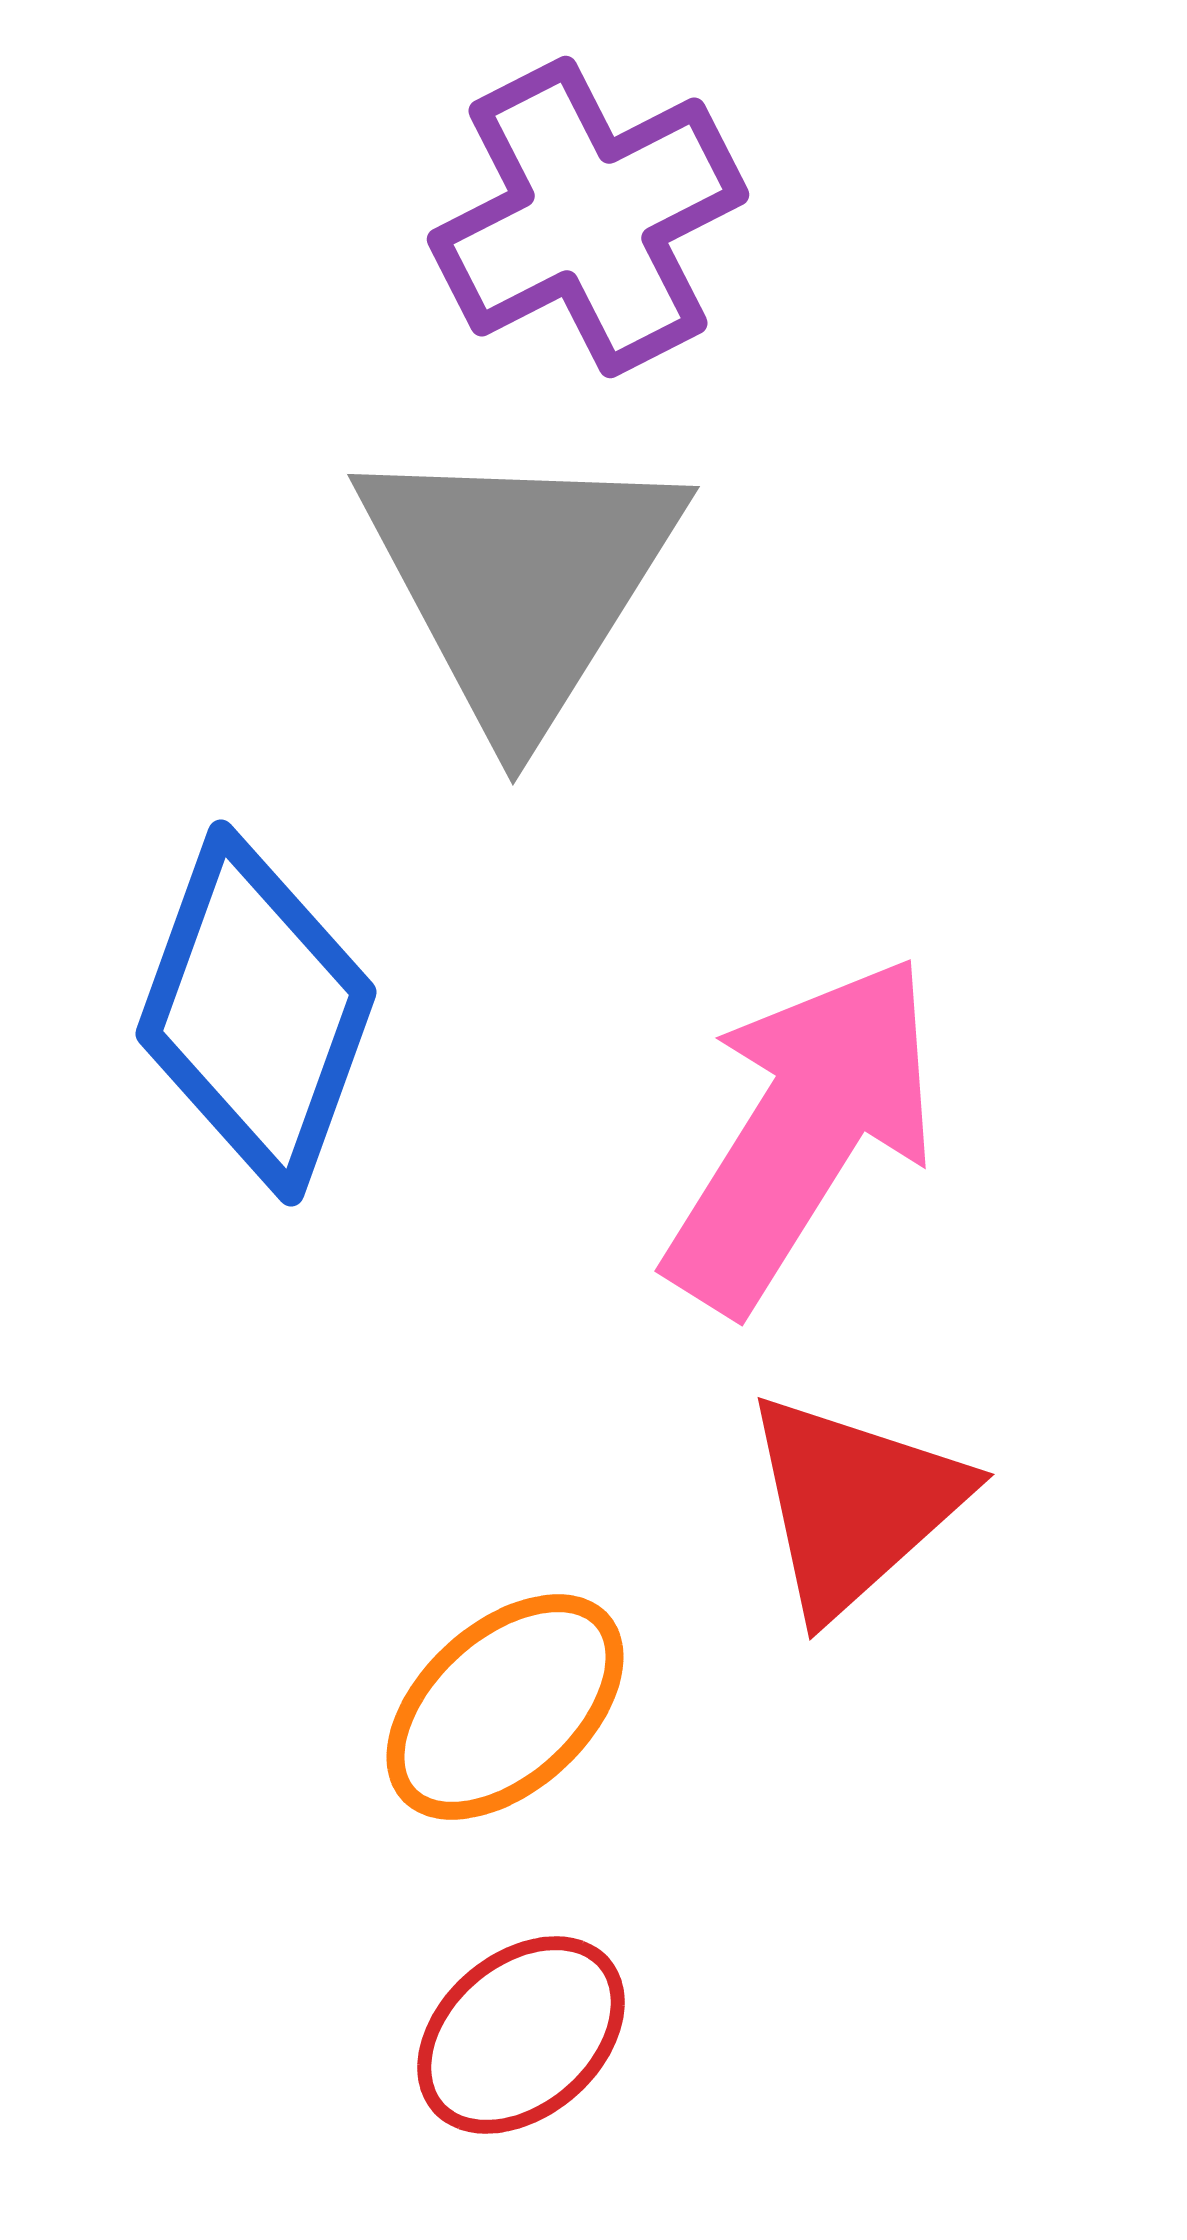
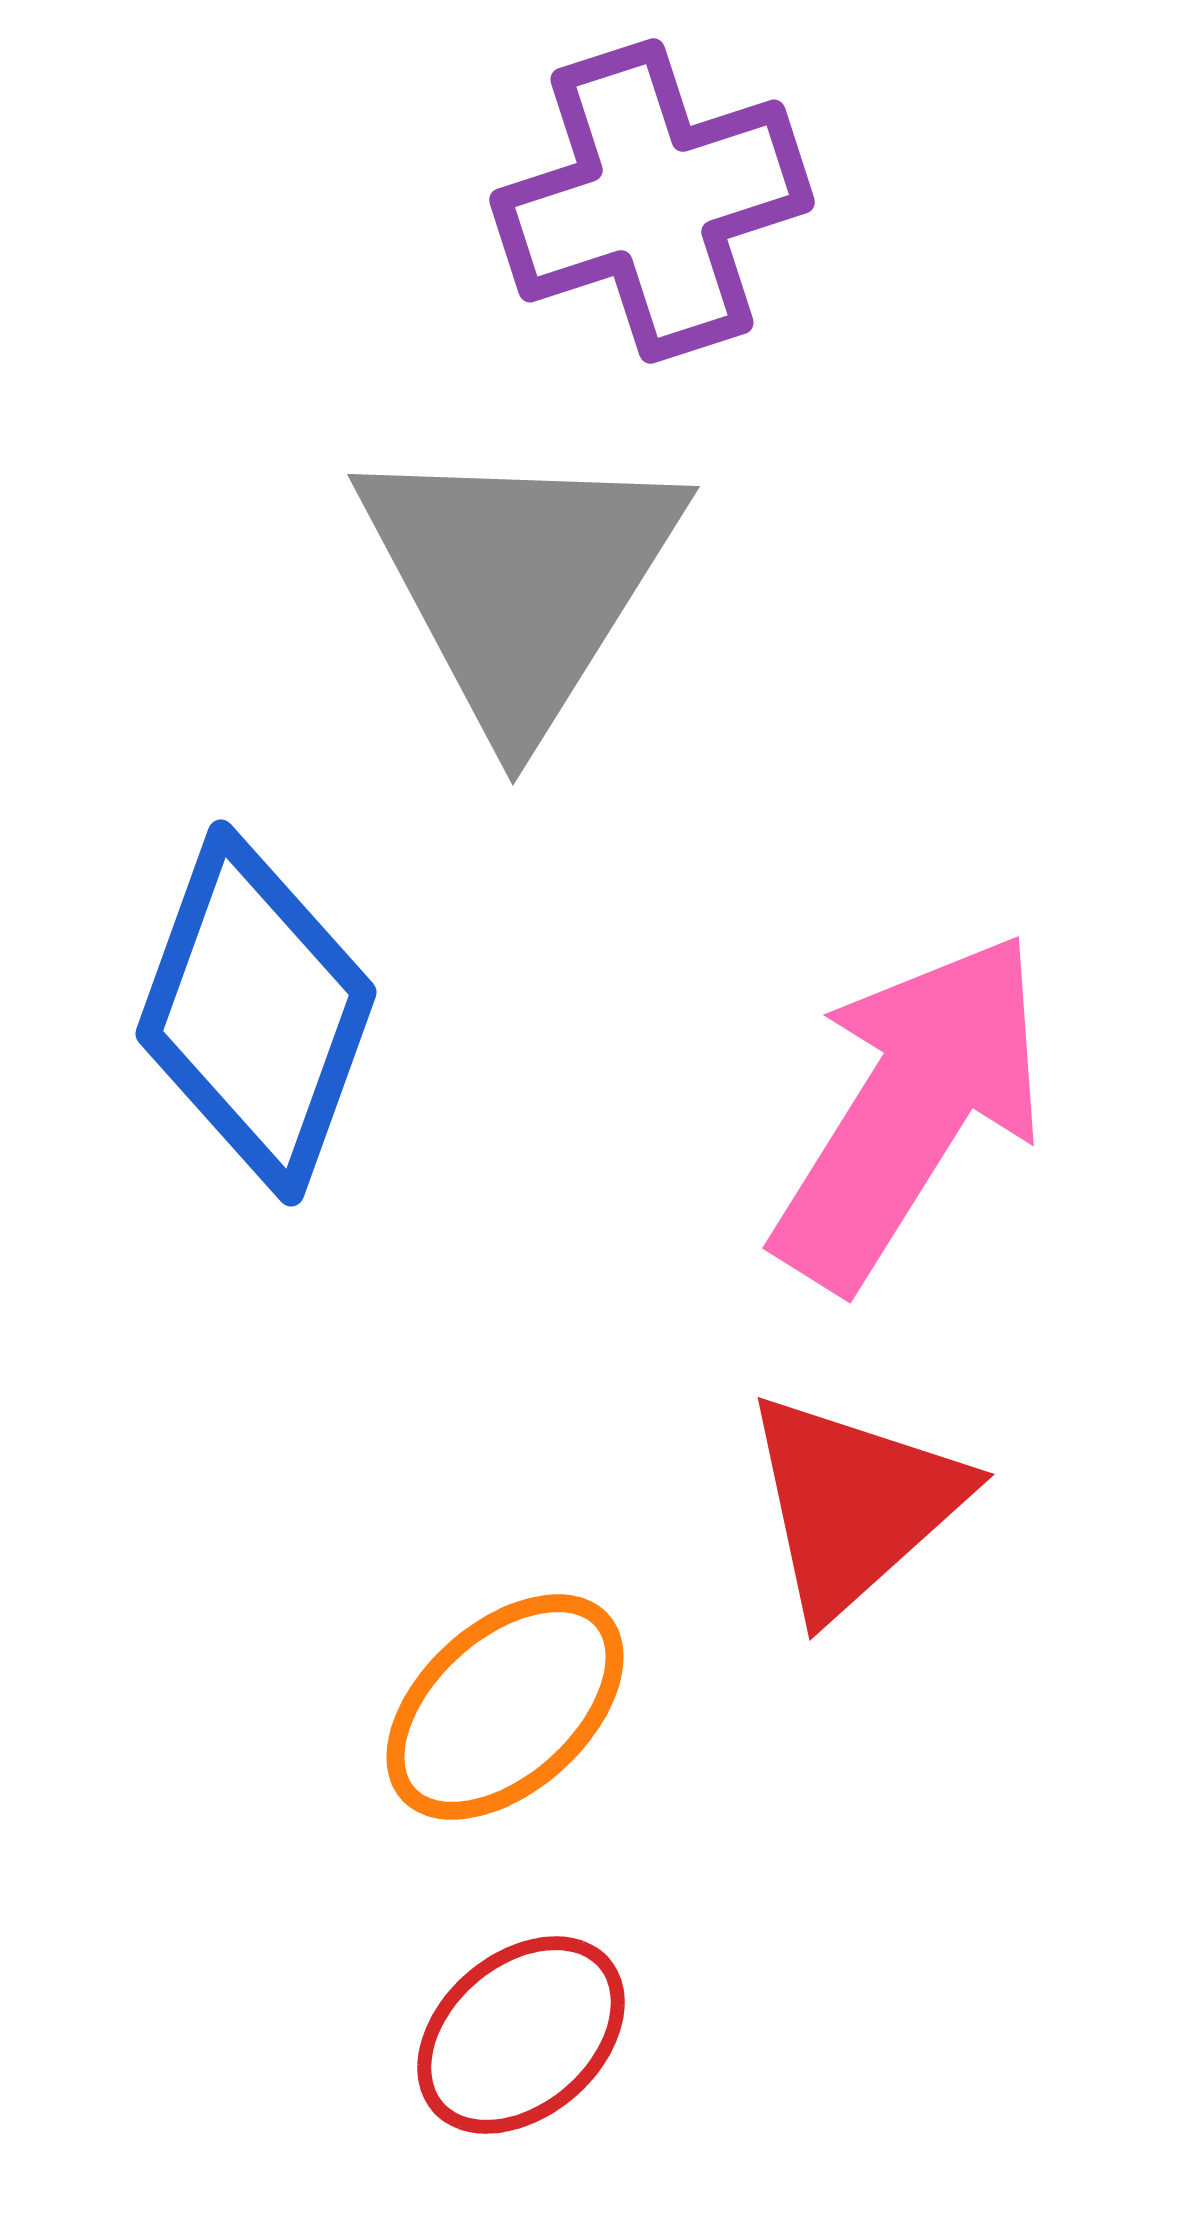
purple cross: moved 64 px right, 16 px up; rotated 9 degrees clockwise
pink arrow: moved 108 px right, 23 px up
